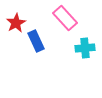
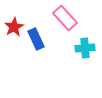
red star: moved 2 px left, 4 px down
blue rectangle: moved 2 px up
